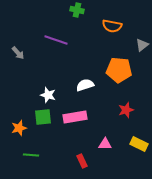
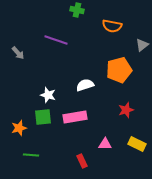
orange pentagon: rotated 20 degrees counterclockwise
yellow rectangle: moved 2 px left
